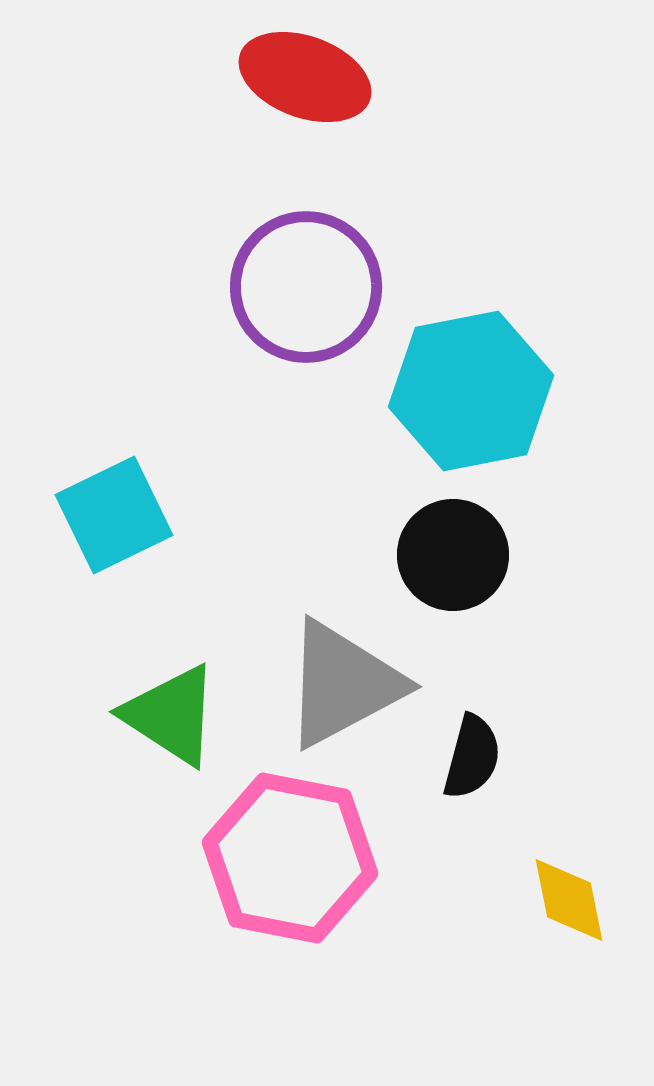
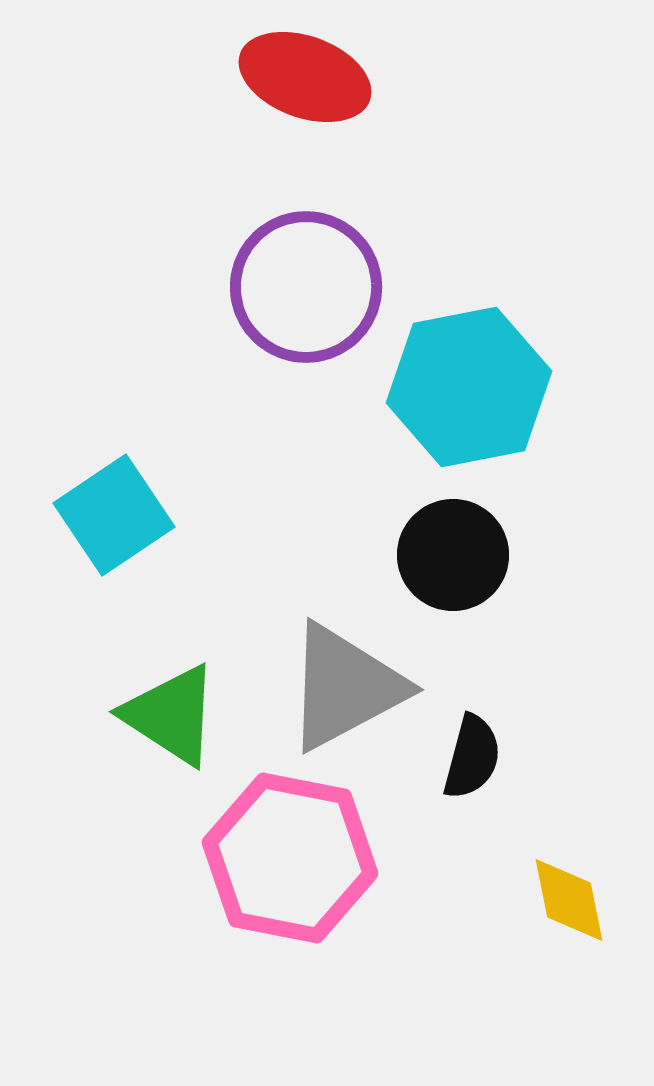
cyan hexagon: moved 2 px left, 4 px up
cyan square: rotated 8 degrees counterclockwise
gray triangle: moved 2 px right, 3 px down
